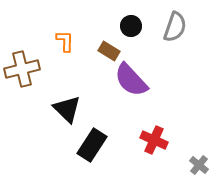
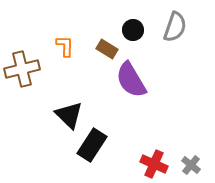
black circle: moved 2 px right, 4 px down
orange L-shape: moved 5 px down
brown rectangle: moved 2 px left, 2 px up
purple semicircle: rotated 12 degrees clockwise
black triangle: moved 2 px right, 6 px down
red cross: moved 24 px down
gray cross: moved 8 px left
